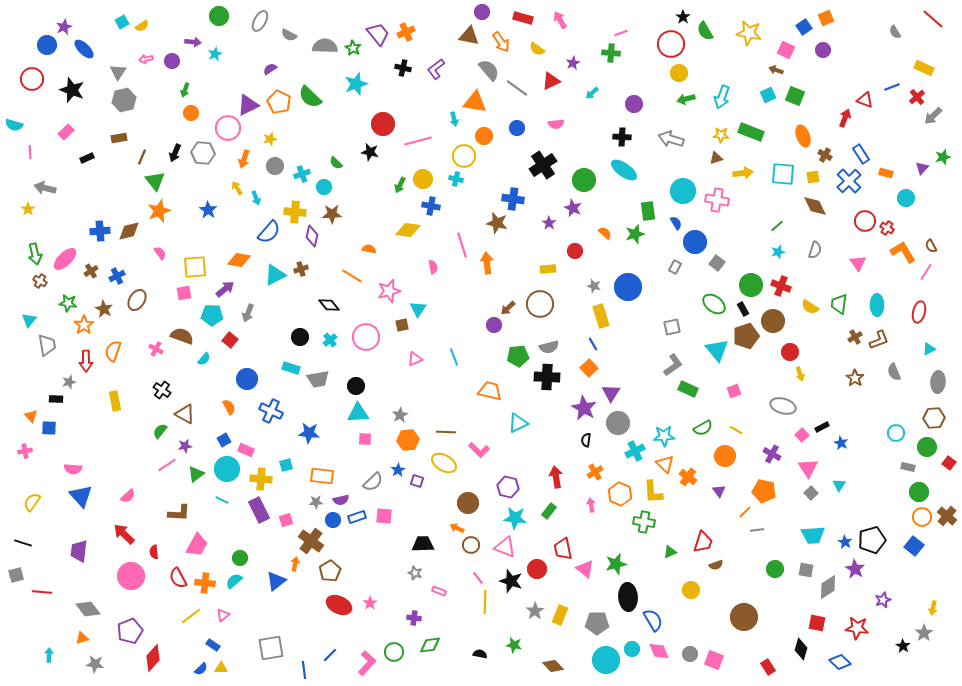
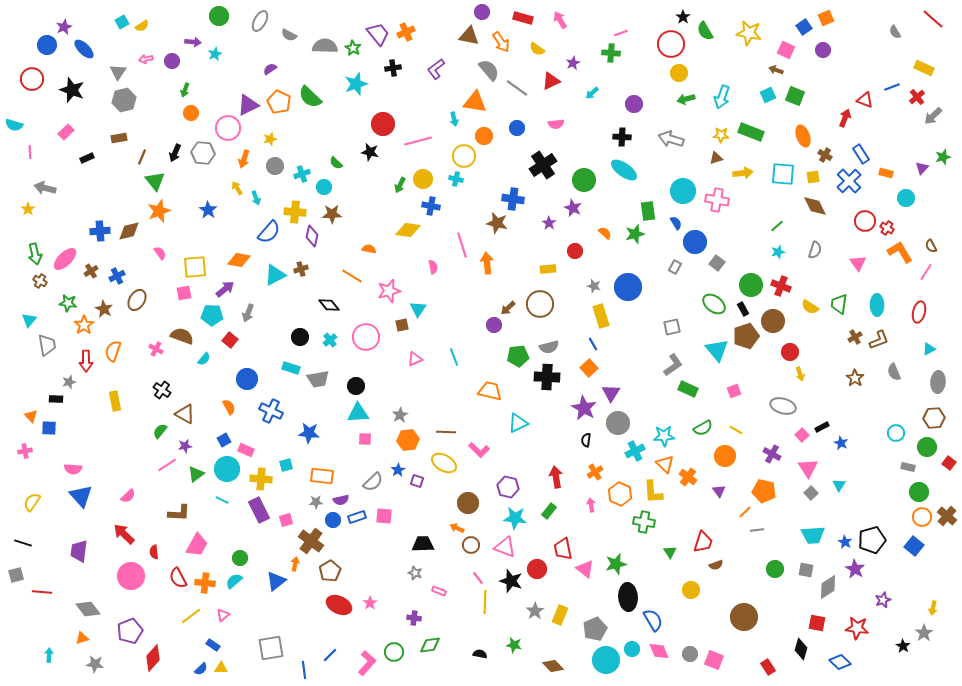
black cross at (403, 68): moved 10 px left; rotated 21 degrees counterclockwise
orange L-shape at (903, 252): moved 3 px left
green triangle at (670, 552): rotated 40 degrees counterclockwise
gray pentagon at (597, 623): moved 2 px left, 6 px down; rotated 25 degrees counterclockwise
